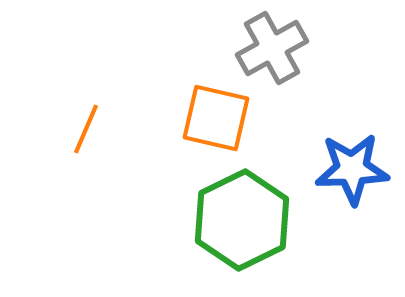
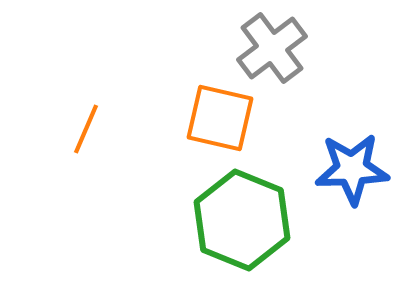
gray cross: rotated 8 degrees counterclockwise
orange square: moved 4 px right
green hexagon: rotated 12 degrees counterclockwise
